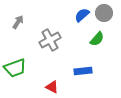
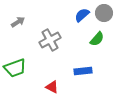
gray arrow: rotated 24 degrees clockwise
